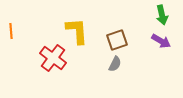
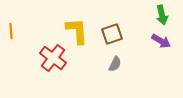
brown square: moved 5 px left, 6 px up
